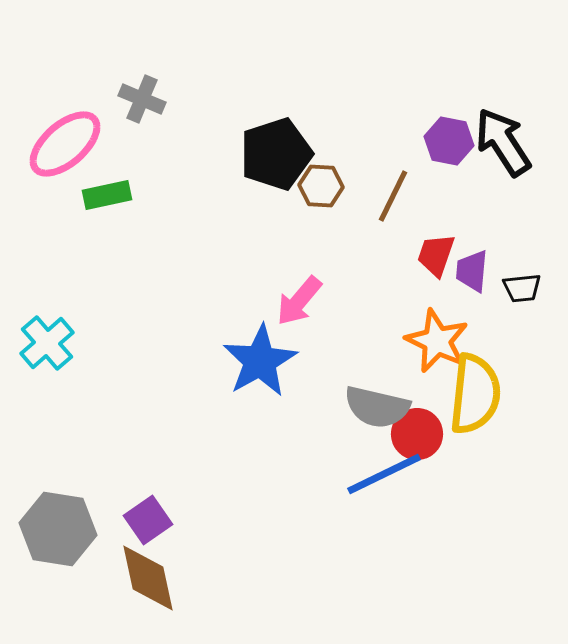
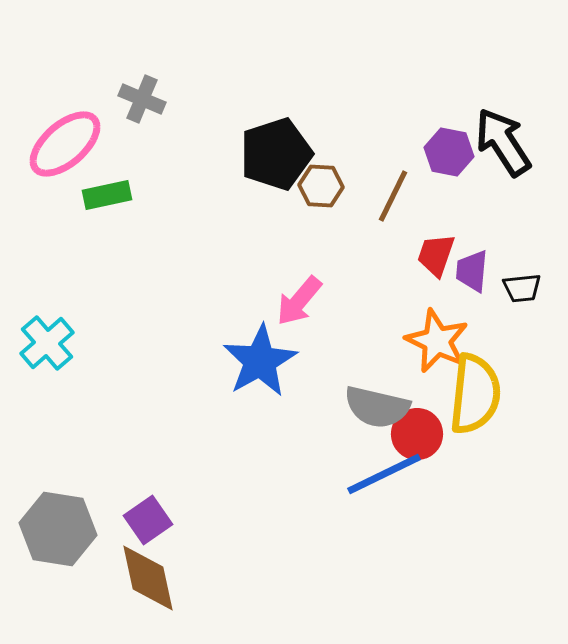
purple hexagon: moved 11 px down
